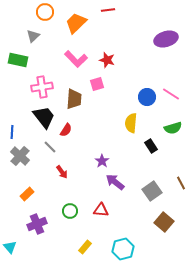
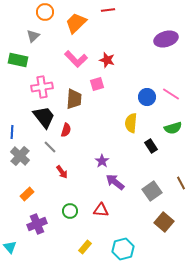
red semicircle: rotated 16 degrees counterclockwise
